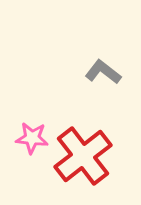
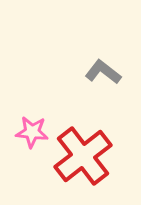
pink star: moved 6 px up
